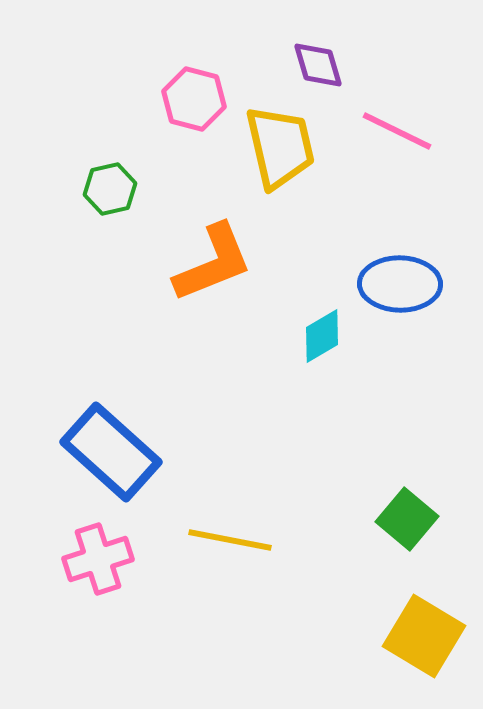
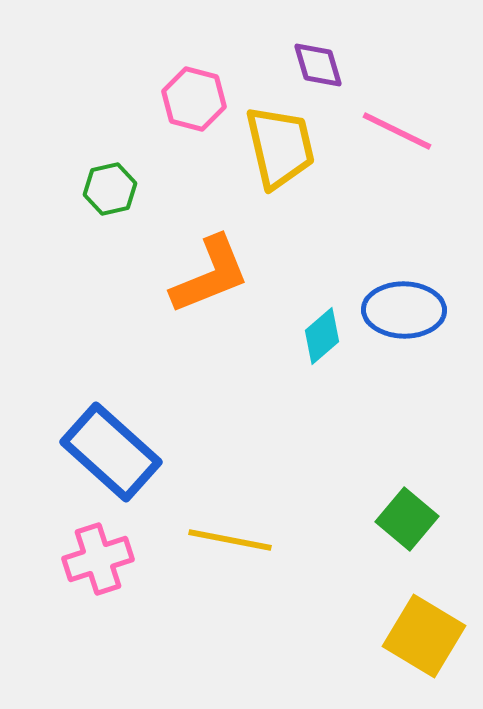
orange L-shape: moved 3 px left, 12 px down
blue ellipse: moved 4 px right, 26 px down
cyan diamond: rotated 10 degrees counterclockwise
